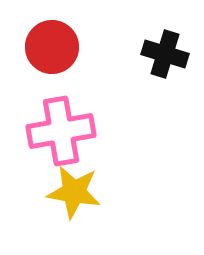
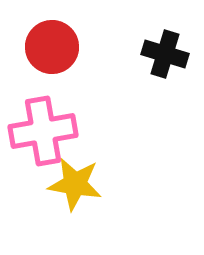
pink cross: moved 18 px left
yellow star: moved 1 px right, 8 px up
